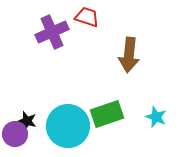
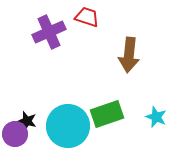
purple cross: moved 3 px left
